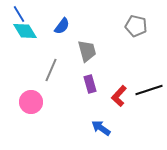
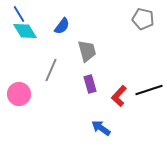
gray pentagon: moved 7 px right, 7 px up
pink circle: moved 12 px left, 8 px up
